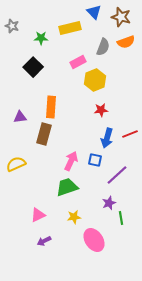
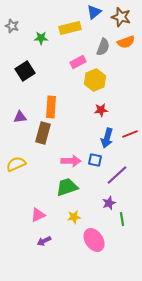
blue triangle: rotated 35 degrees clockwise
black square: moved 8 px left, 4 px down; rotated 12 degrees clockwise
brown rectangle: moved 1 px left, 1 px up
pink arrow: rotated 66 degrees clockwise
green line: moved 1 px right, 1 px down
